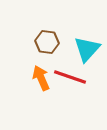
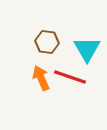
cyan triangle: rotated 12 degrees counterclockwise
